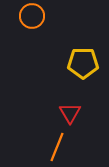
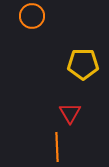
yellow pentagon: moved 1 px down
orange line: rotated 24 degrees counterclockwise
